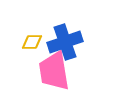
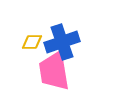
blue cross: moved 3 px left
